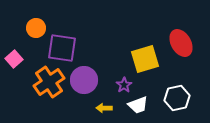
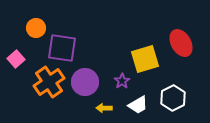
pink square: moved 2 px right
purple circle: moved 1 px right, 2 px down
purple star: moved 2 px left, 4 px up
white hexagon: moved 4 px left; rotated 15 degrees counterclockwise
white trapezoid: rotated 10 degrees counterclockwise
